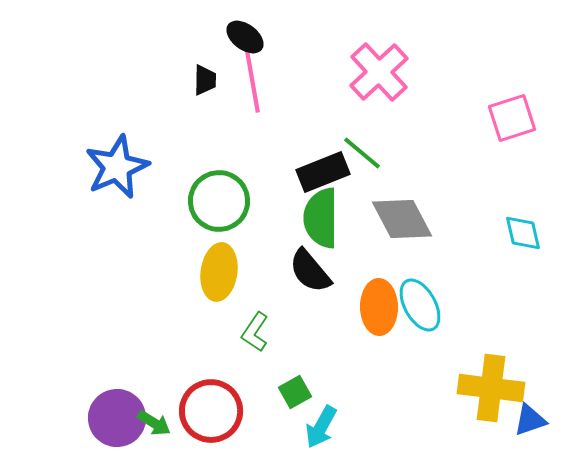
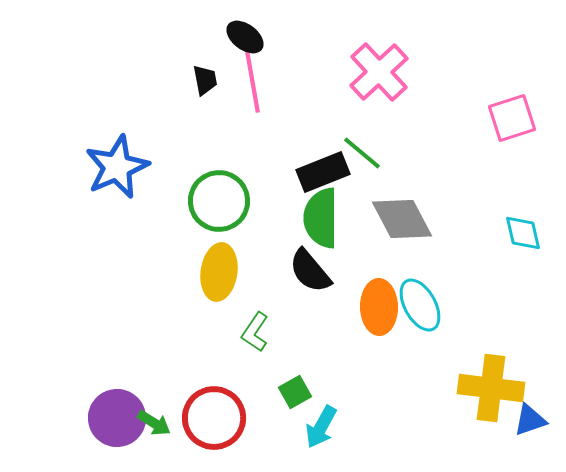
black trapezoid: rotated 12 degrees counterclockwise
red circle: moved 3 px right, 7 px down
